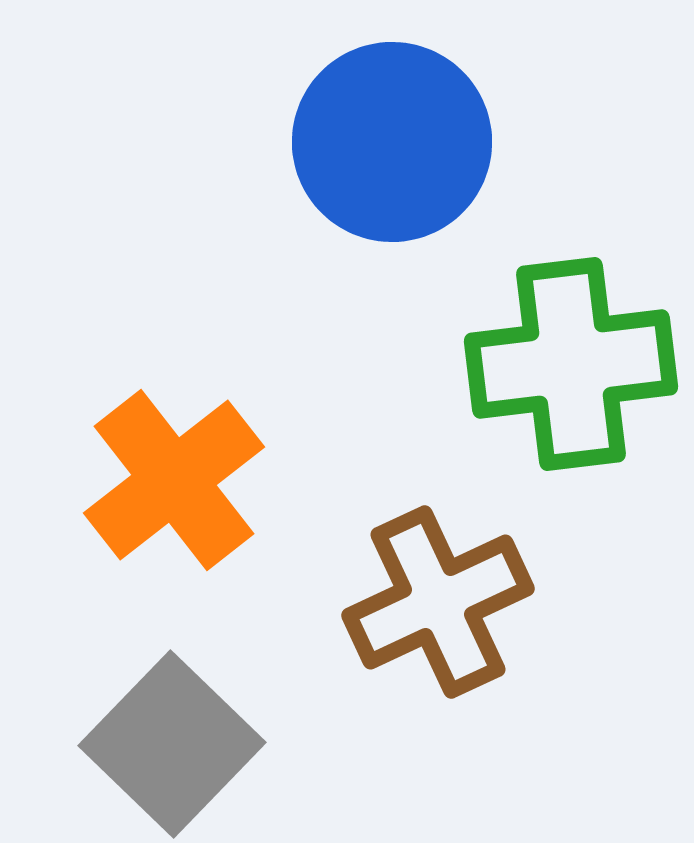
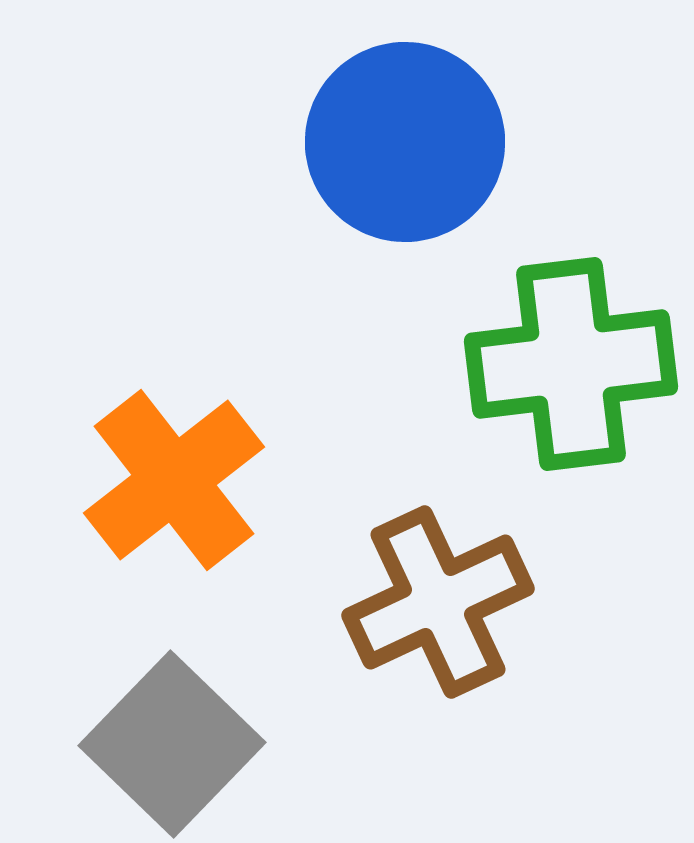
blue circle: moved 13 px right
